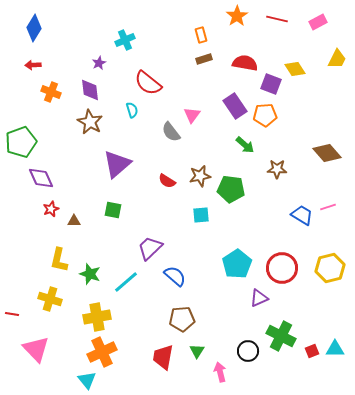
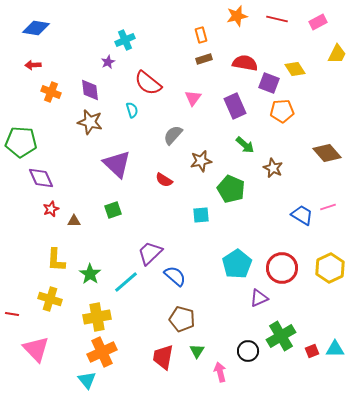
orange star at (237, 16): rotated 20 degrees clockwise
blue diamond at (34, 28): moved 2 px right; rotated 68 degrees clockwise
yellow trapezoid at (337, 59): moved 5 px up
purple star at (99, 63): moved 9 px right, 1 px up
purple square at (271, 84): moved 2 px left, 1 px up
purple rectangle at (235, 106): rotated 10 degrees clockwise
pink triangle at (192, 115): moved 1 px right, 17 px up
orange pentagon at (265, 115): moved 17 px right, 4 px up
brown star at (90, 122): rotated 15 degrees counterclockwise
gray semicircle at (171, 132): moved 2 px right, 3 px down; rotated 80 degrees clockwise
green pentagon at (21, 142): rotated 24 degrees clockwise
purple triangle at (117, 164): rotated 36 degrees counterclockwise
brown star at (277, 169): moved 4 px left, 1 px up; rotated 24 degrees clockwise
brown star at (200, 176): moved 1 px right, 15 px up
red semicircle at (167, 181): moved 3 px left, 1 px up
green pentagon at (231, 189): rotated 16 degrees clockwise
green square at (113, 210): rotated 30 degrees counterclockwise
purple trapezoid at (150, 248): moved 5 px down
yellow L-shape at (59, 260): moved 3 px left; rotated 10 degrees counterclockwise
yellow hexagon at (330, 268): rotated 12 degrees counterclockwise
green star at (90, 274): rotated 15 degrees clockwise
brown pentagon at (182, 319): rotated 20 degrees clockwise
green cross at (281, 336): rotated 32 degrees clockwise
